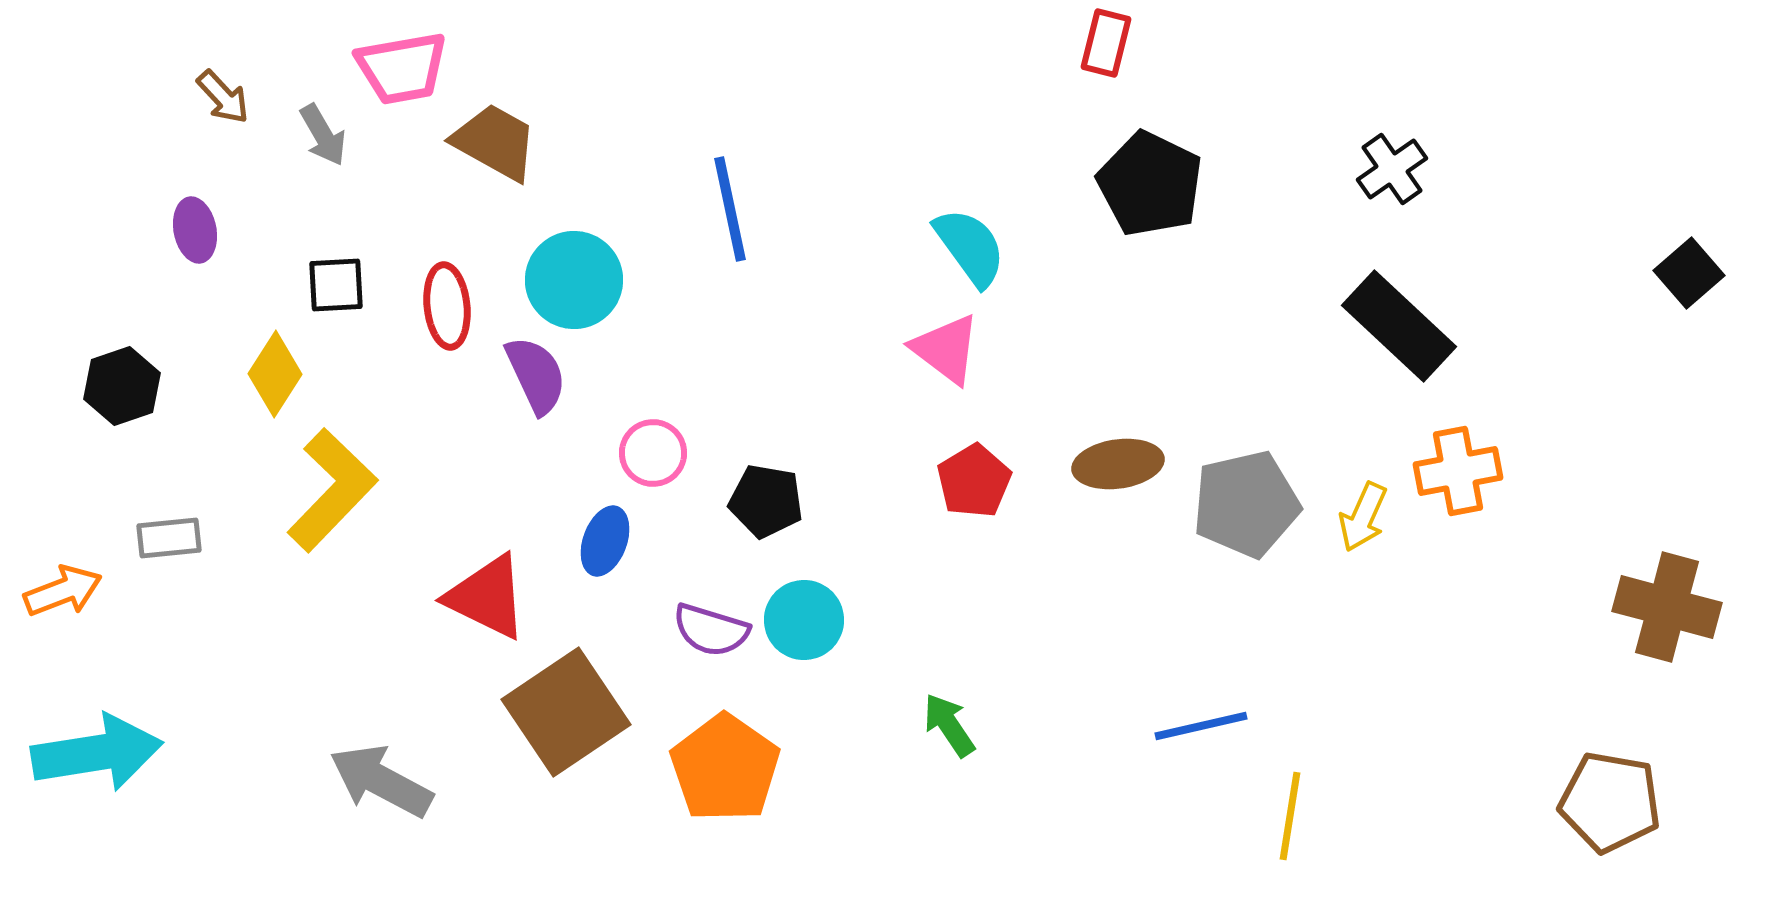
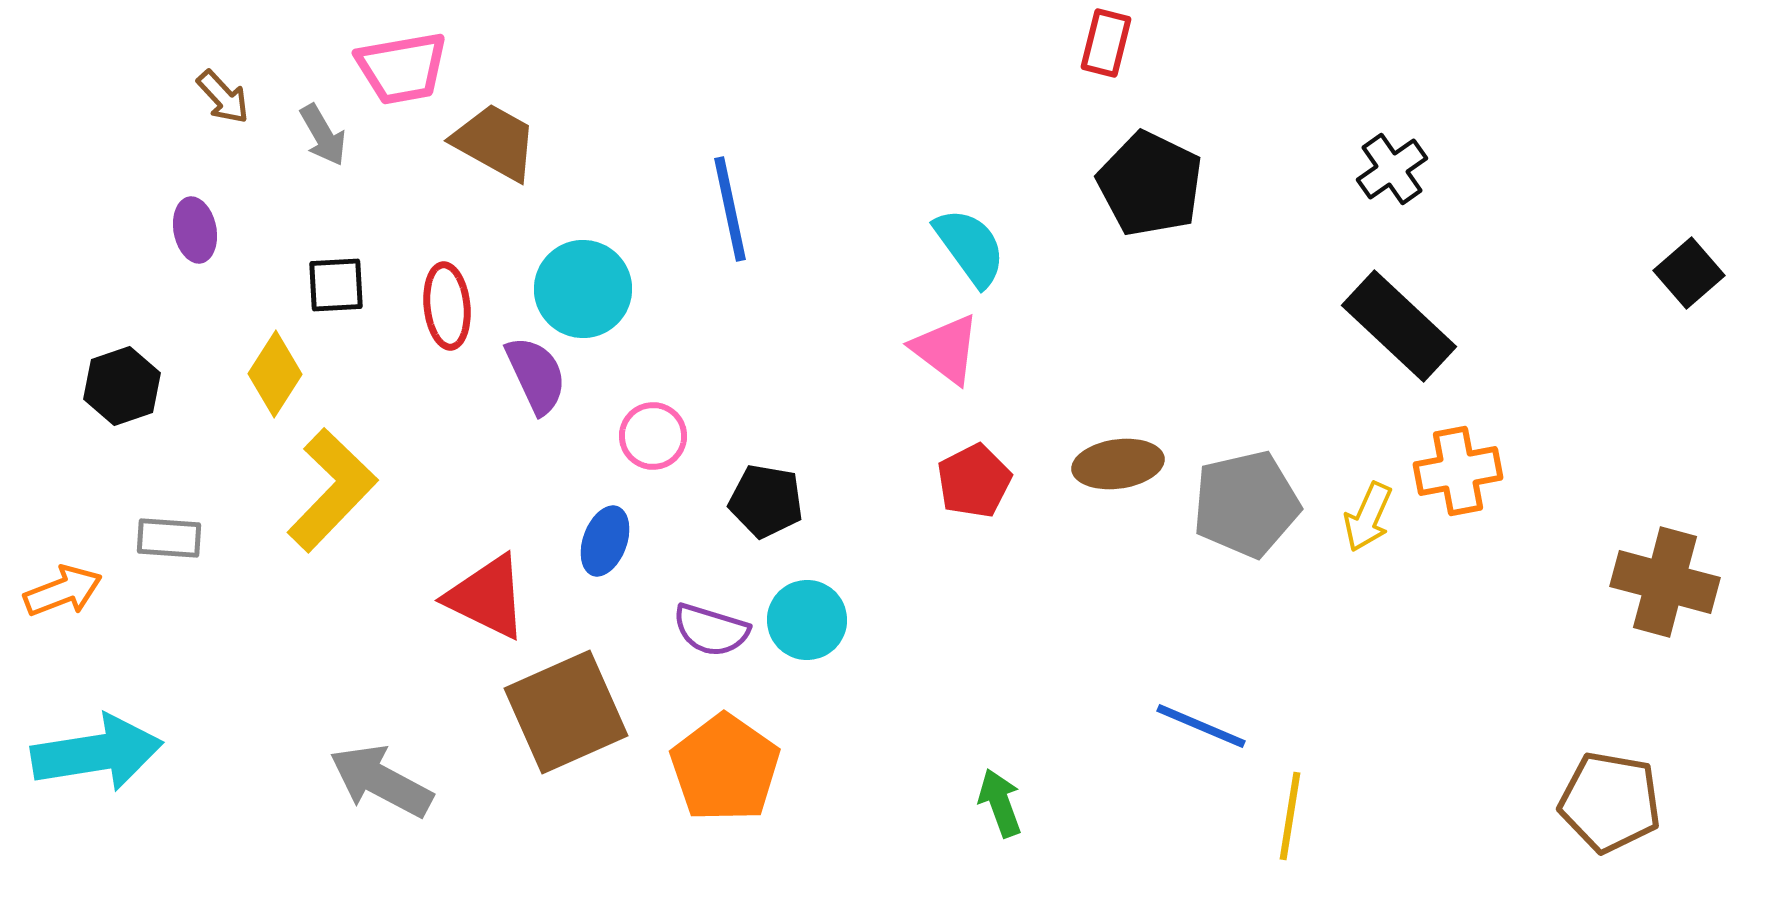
cyan circle at (574, 280): moved 9 px right, 9 px down
pink circle at (653, 453): moved 17 px up
red pentagon at (974, 481): rotated 4 degrees clockwise
yellow arrow at (1363, 517): moved 5 px right
gray rectangle at (169, 538): rotated 10 degrees clockwise
brown cross at (1667, 607): moved 2 px left, 25 px up
cyan circle at (804, 620): moved 3 px right
brown square at (566, 712): rotated 10 degrees clockwise
green arrow at (949, 725): moved 51 px right, 78 px down; rotated 14 degrees clockwise
blue line at (1201, 726): rotated 36 degrees clockwise
